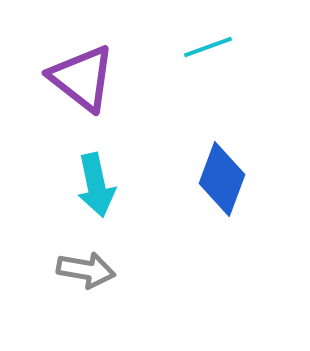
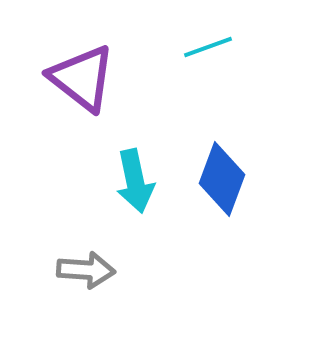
cyan arrow: moved 39 px right, 4 px up
gray arrow: rotated 6 degrees counterclockwise
